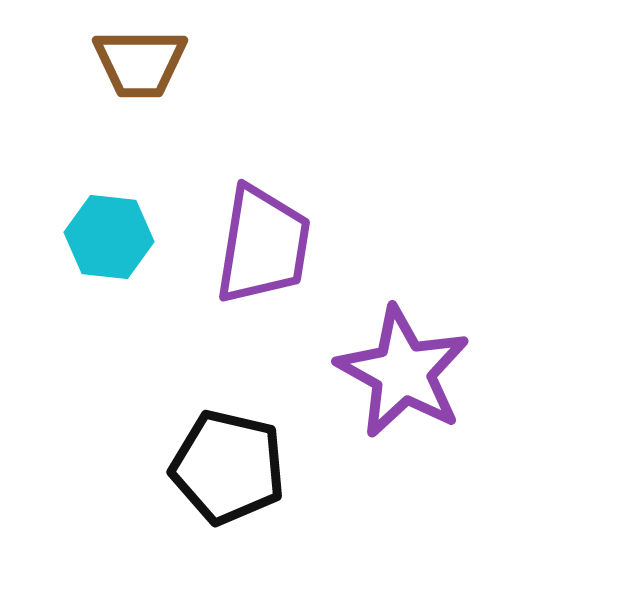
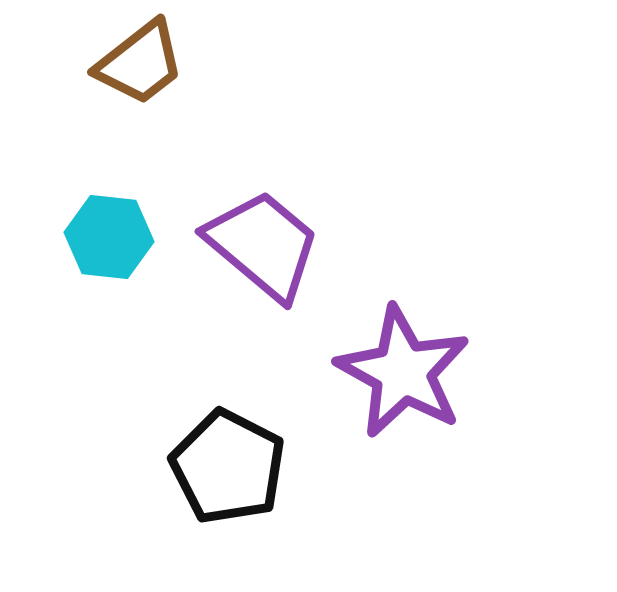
brown trapezoid: rotated 38 degrees counterclockwise
purple trapezoid: rotated 59 degrees counterclockwise
black pentagon: rotated 14 degrees clockwise
